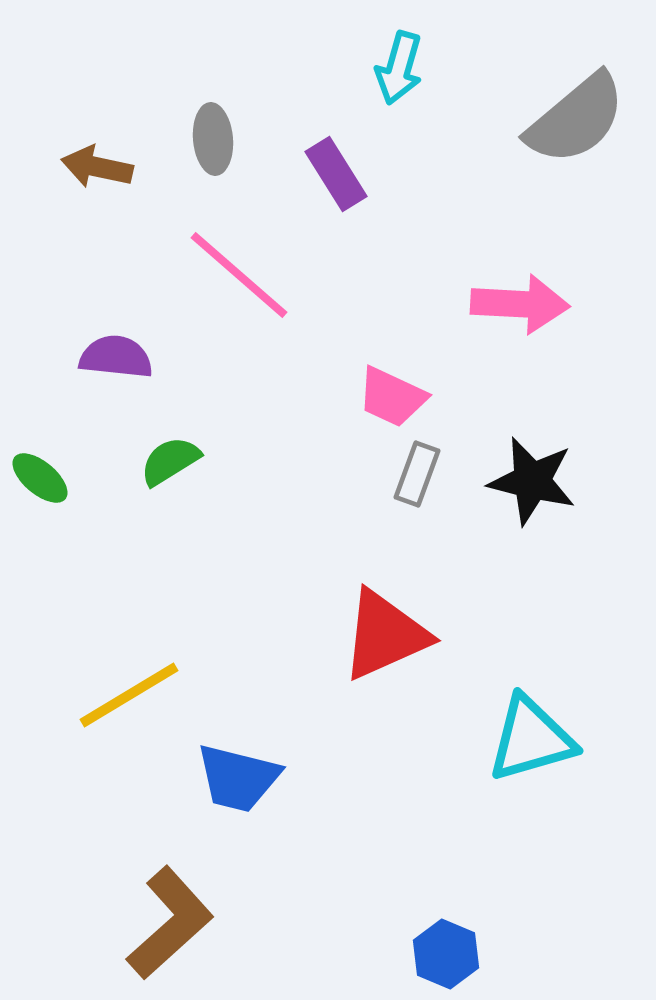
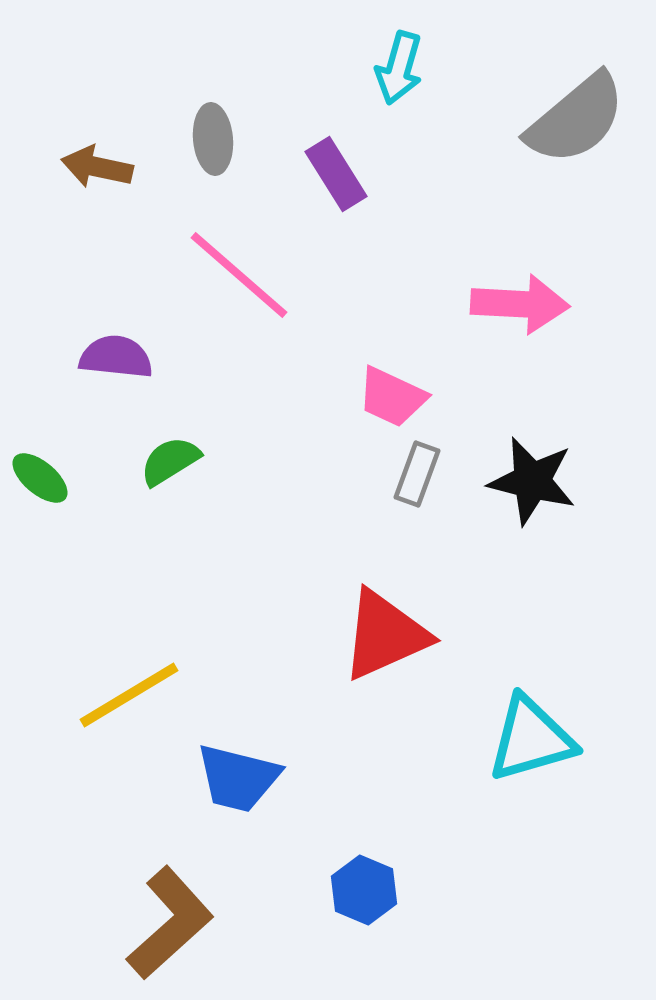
blue hexagon: moved 82 px left, 64 px up
